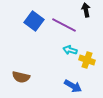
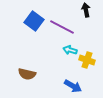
purple line: moved 2 px left, 2 px down
brown semicircle: moved 6 px right, 3 px up
